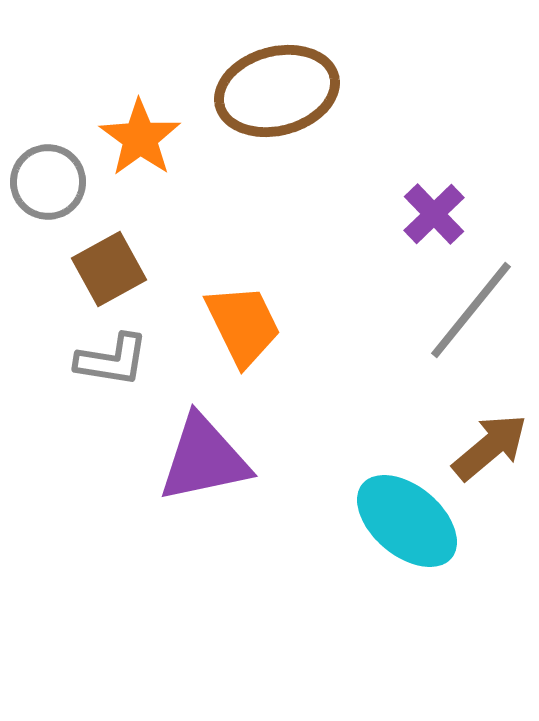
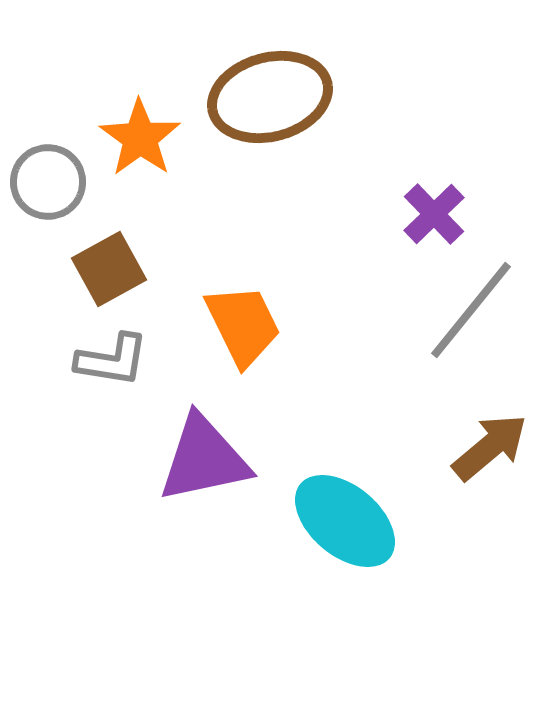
brown ellipse: moved 7 px left, 6 px down
cyan ellipse: moved 62 px left
